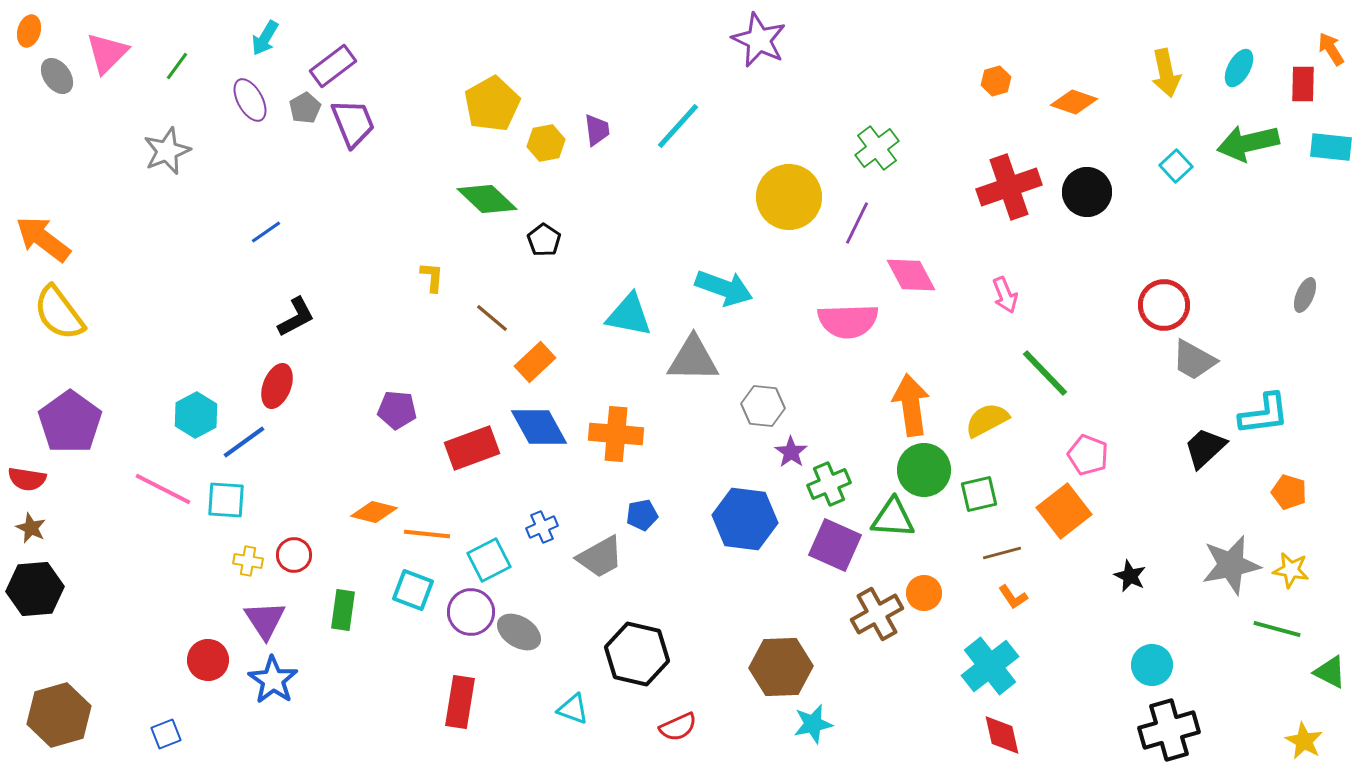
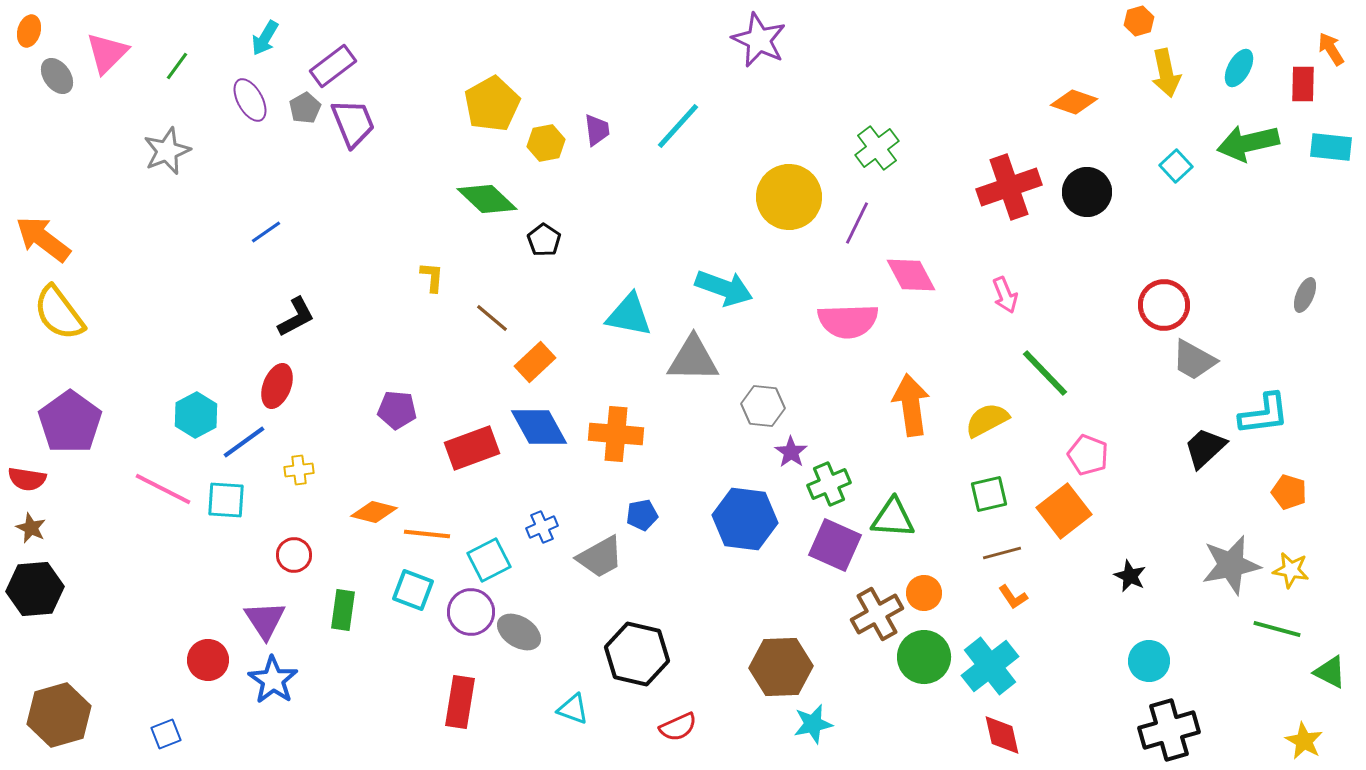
orange hexagon at (996, 81): moved 143 px right, 60 px up
green circle at (924, 470): moved 187 px down
green square at (979, 494): moved 10 px right
yellow cross at (248, 561): moved 51 px right, 91 px up; rotated 16 degrees counterclockwise
cyan circle at (1152, 665): moved 3 px left, 4 px up
